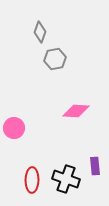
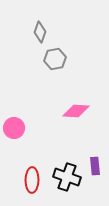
black cross: moved 1 px right, 2 px up
